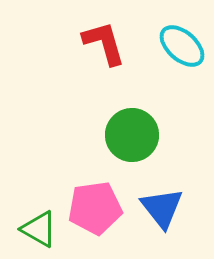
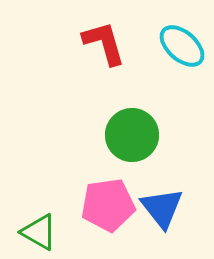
pink pentagon: moved 13 px right, 3 px up
green triangle: moved 3 px down
